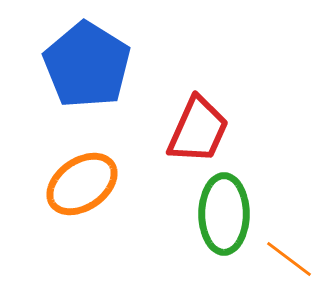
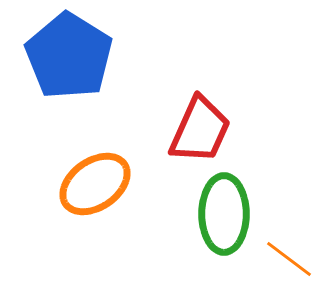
blue pentagon: moved 18 px left, 9 px up
red trapezoid: moved 2 px right
orange ellipse: moved 13 px right
